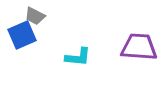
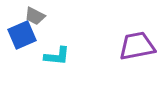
purple trapezoid: moved 2 px left, 1 px up; rotated 15 degrees counterclockwise
cyan L-shape: moved 21 px left, 1 px up
